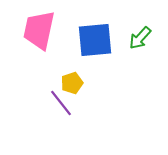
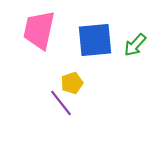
green arrow: moved 5 px left, 7 px down
